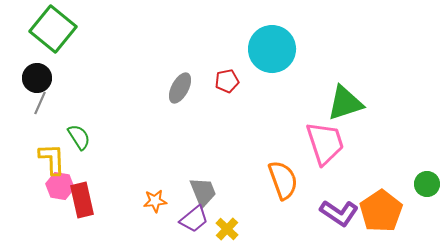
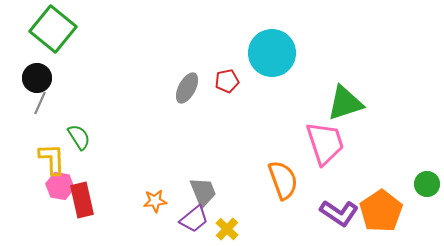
cyan circle: moved 4 px down
gray ellipse: moved 7 px right
